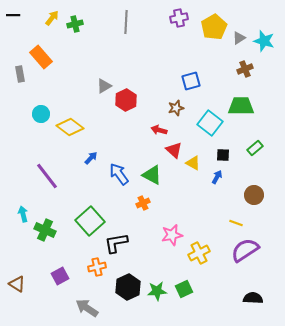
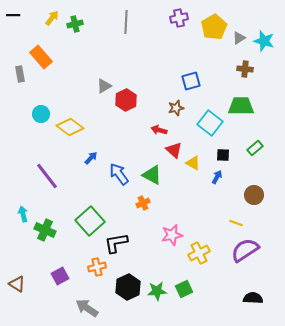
brown cross at (245, 69): rotated 28 degrees clockwise
